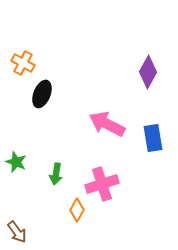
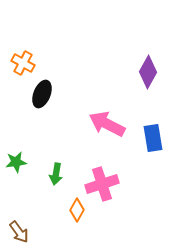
green star: rotated 30 degrees counterclockwise
brown arrow: moved 2 px right
